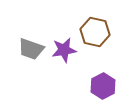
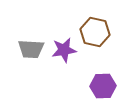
gray trapezoid: rotated 16 degrees counterclockwise
purple hexagon: rotated 25 degrees clockwise
